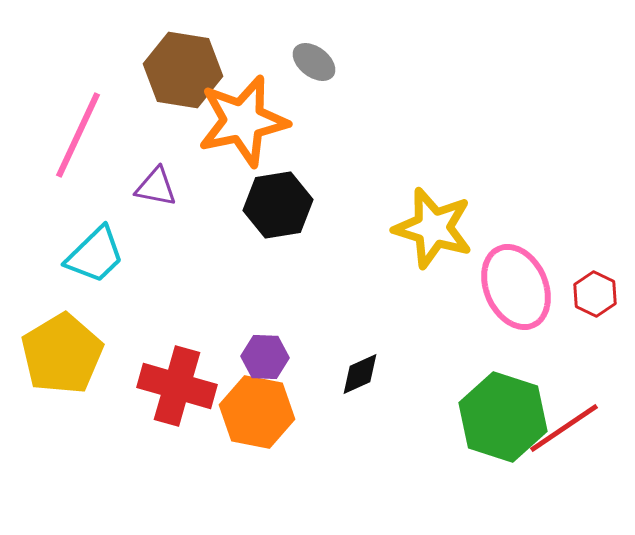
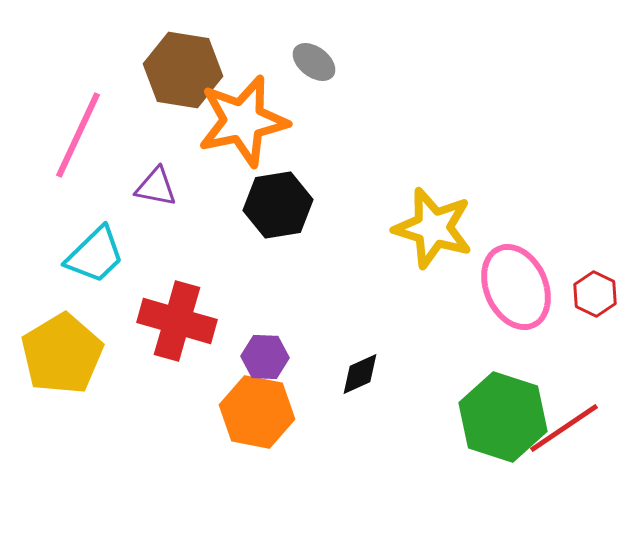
red cross: moved 65 px up
